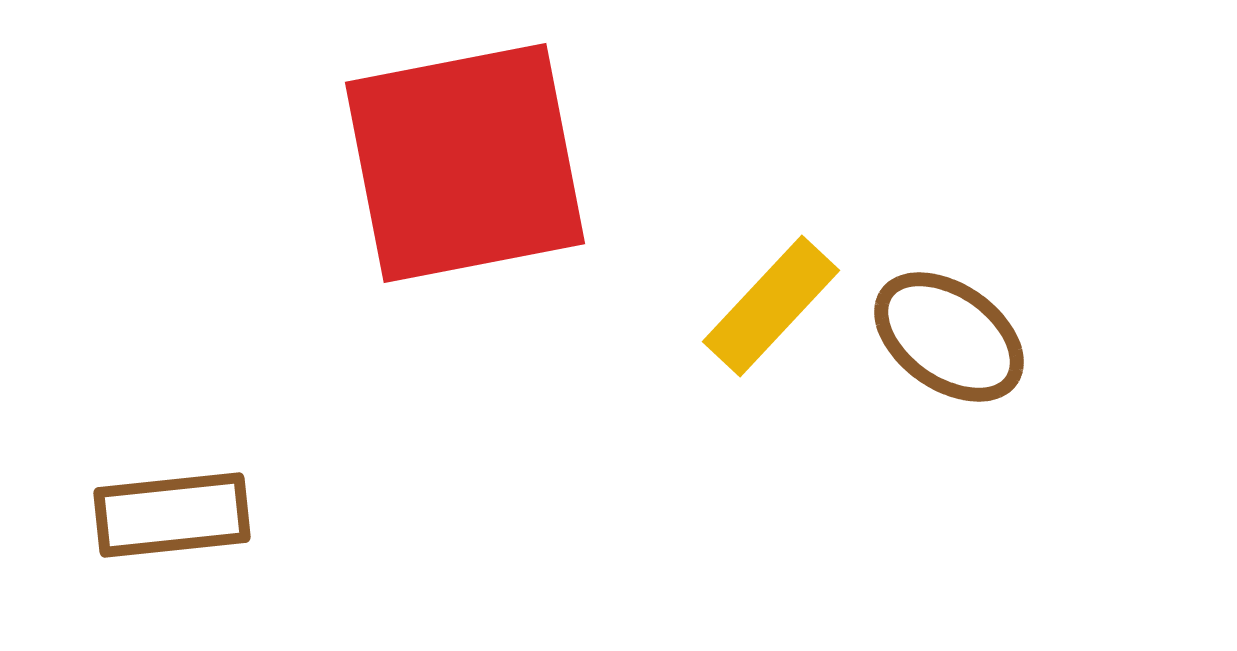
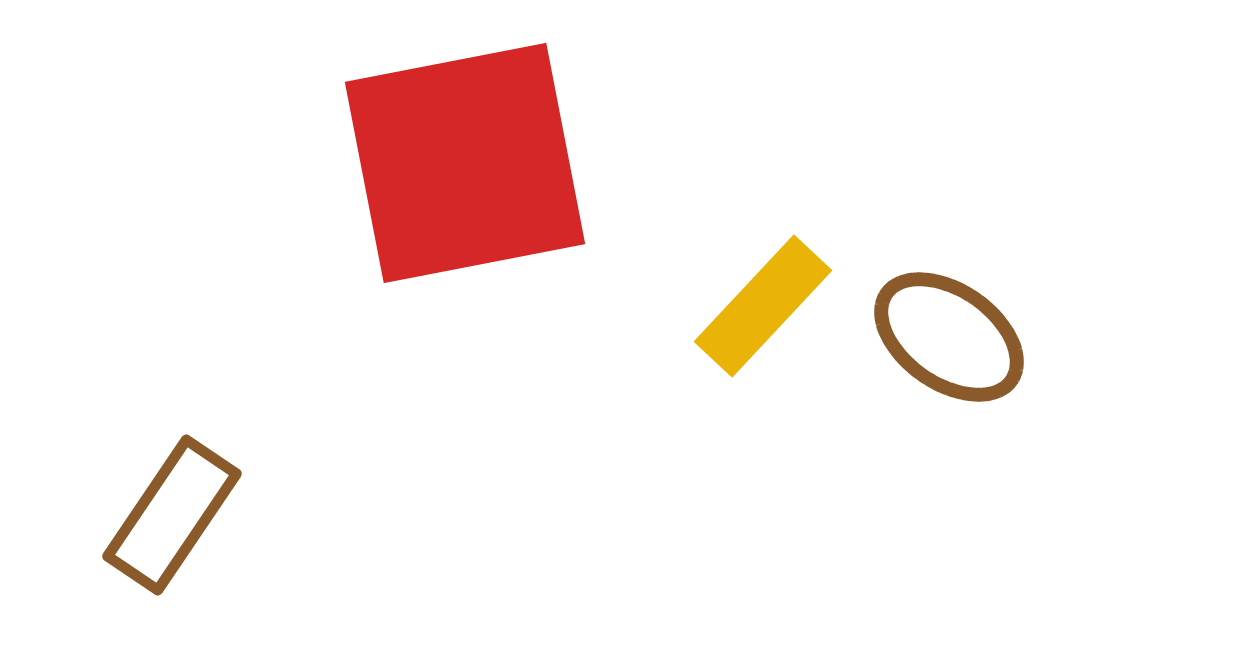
yellow rectangle: moved 8 px left
brown rectangle: rotated 50 degrees counterclockwise
